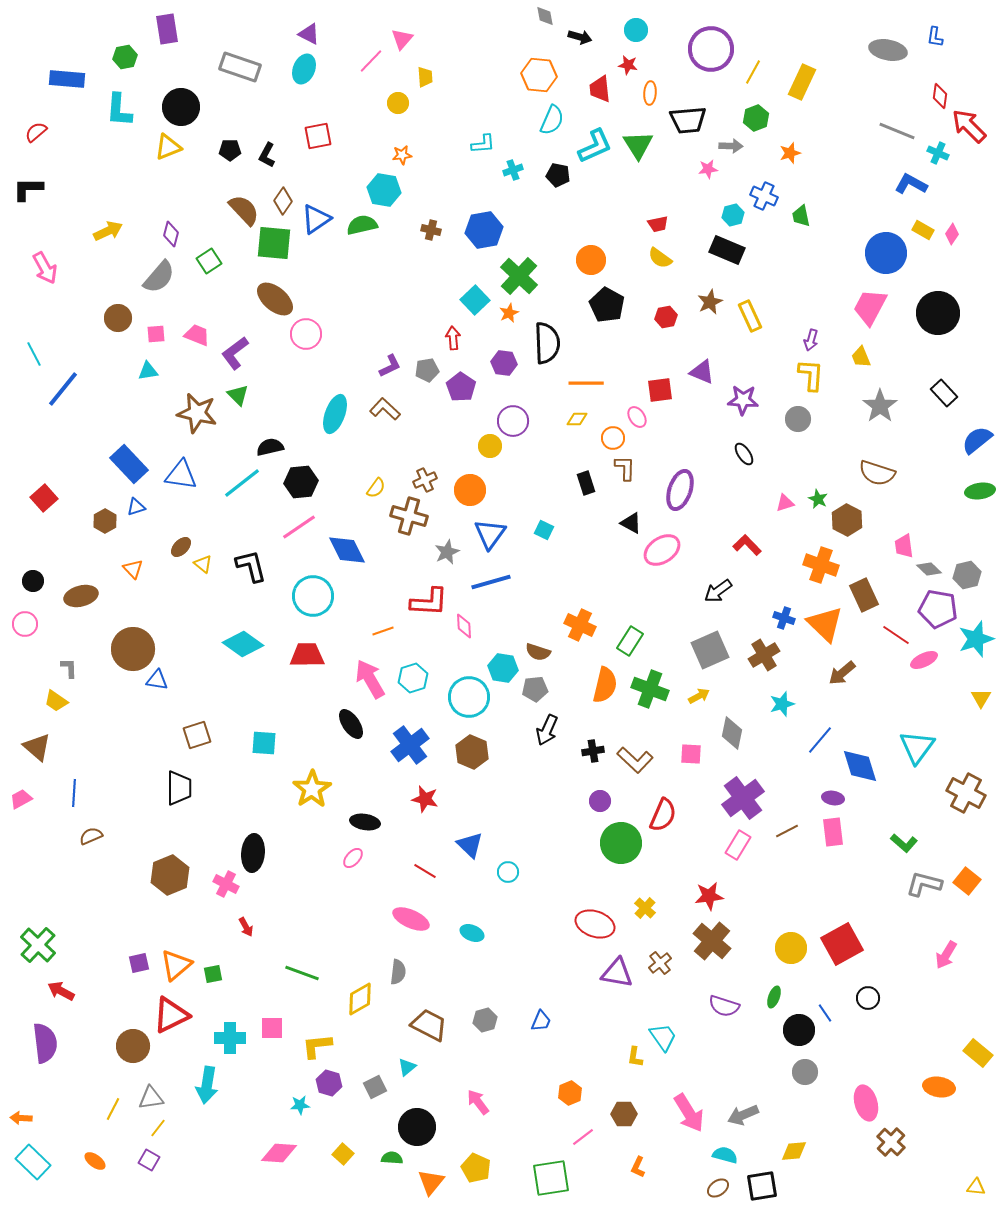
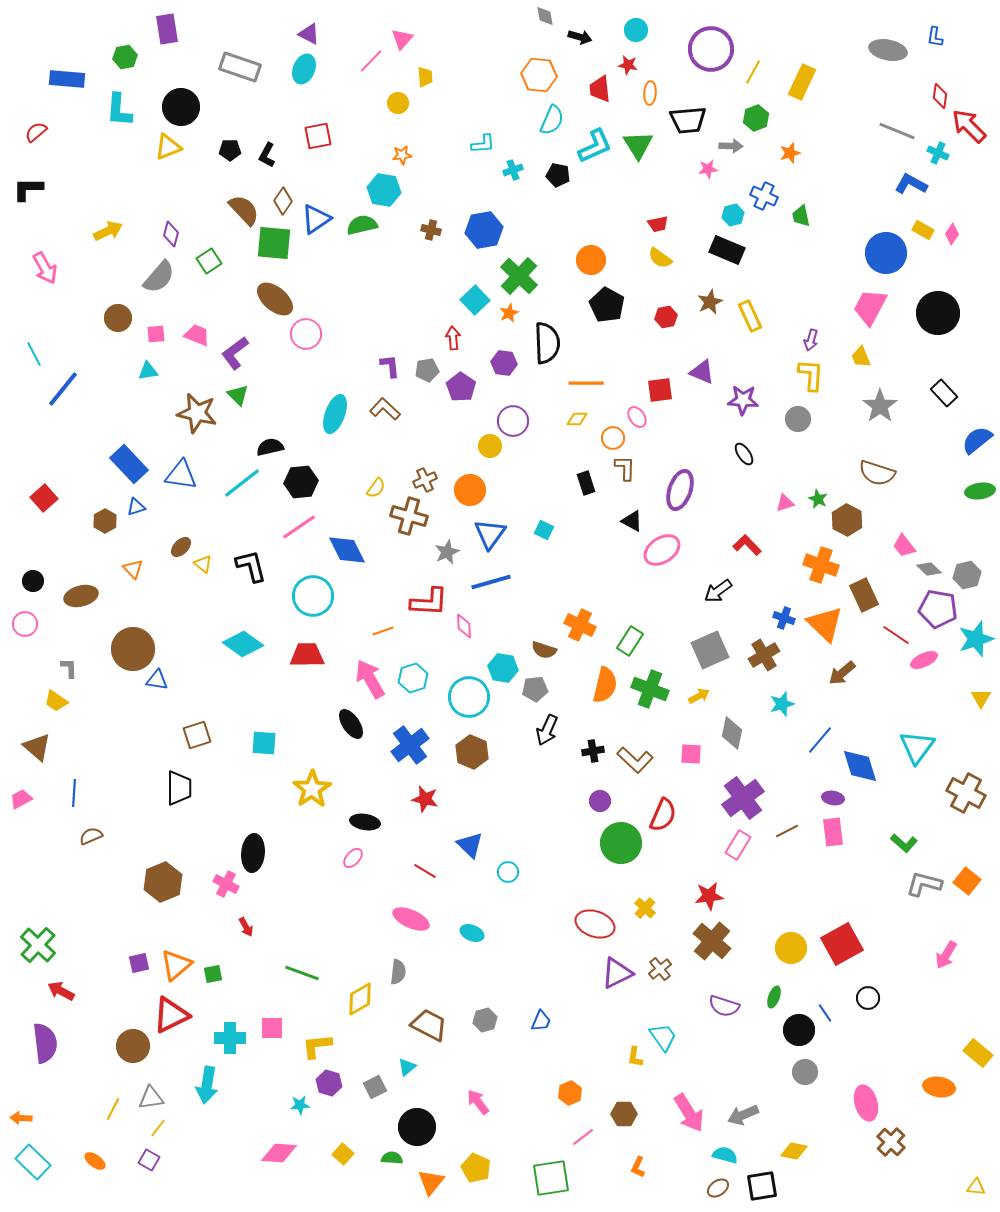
purple L-shape at (390, 366): rotated 70 degrees counterclockwise
black triangle at (631, 523): moved 1 px right, 2 px up
pink trapezoid at (904, 546): rotated 30 degrees counterclockwise
brown semicircle at (538, 652): moved 6 px right, 2 px up
brown hexagon at (170, 875): moved 7 px left, 7 px down
brown cross at (660, 963): moved 6 px down
purple triangle at (617, 973): rotated 36 degrees counterclockwise
yellow diamond at (794, 1151): rotated 16 degrees clockwise
